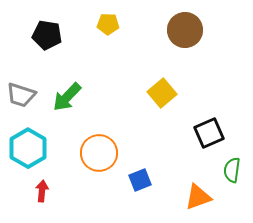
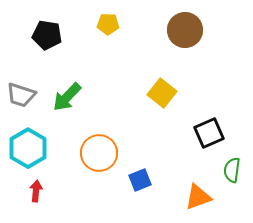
yellow square: rotated 12 degrees counterclockwise
red arrow: moved 6 px left
